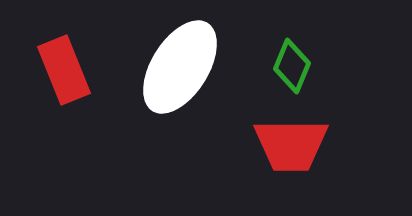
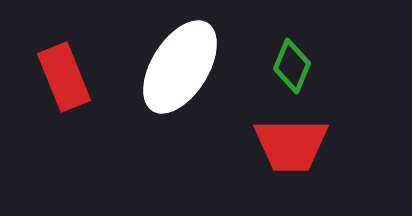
red rectangle: moved 7 px down
